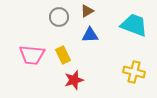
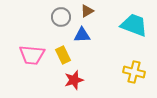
gray circle: moved 2 px right
blue triangle: moved 8 px left
